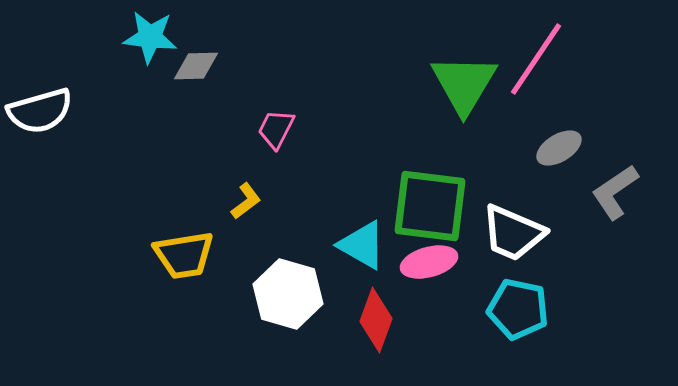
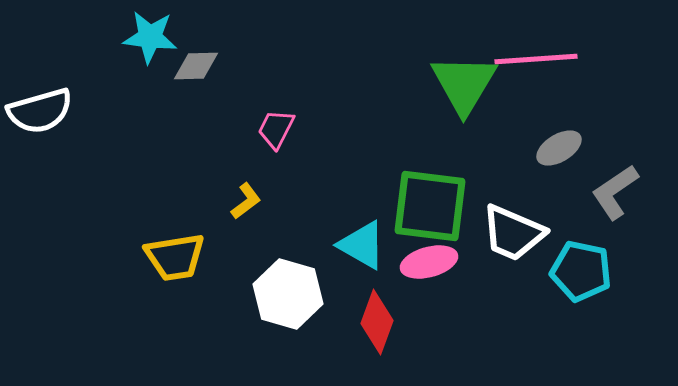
pink line: rotated 52 degrees clockwise
yellow trapezoid: moved 9 px left, 2 px down
cyan pentagon: moved 63 px right, 38 px up
red diamond: moved 1 px right, 2 px down
